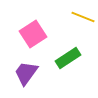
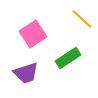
yellow line: moved 1 px left, 2 px down; rotated 20 degrees clockwise
purple trapezoid: rotated 144 degrees counterclockwise
